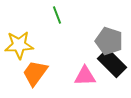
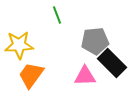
gray pentagon: moved 14 px left; rotated 24 degrees counterclockwise
orange trapezoid: moved 4 px left, 2 px down
